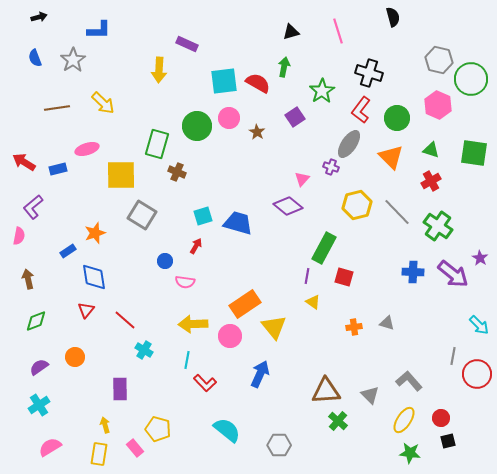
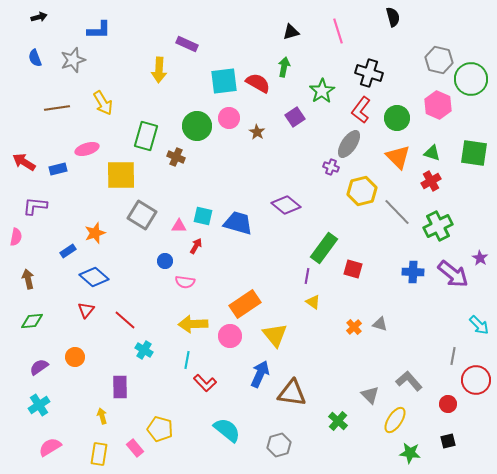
gray star at (73, 60): rotated 15 degrees clockwise
yellow arrow at (103, 103): rotated 15 degrees clockwise
green rectangle at (157, 144): moved 11 px left, 8 px up
green triangle at (431, 150): moved 1 px right, 3 px down
orange triangle at (391, 157): moved 7 px right
brown cross at (177, 172): moved 1 px left, 15 px up
pink triangle at (302, 179): moved 123 px left, 47 px down; rotated 49 degrees clockwise
yellow hexagon at (357, 205): moved 5 px right, 14 px up
purple diamond at (288, 206): moved 2 px left, 1 px up
purple L-shape at (33, 207): moved 2 px right, 1 px up; rotated 45 degrees clockwise
cyan square at (203, 216): rotated 30 degrees clockwise
green cross at (438, 226): rotated 28 degrees clockwise
pink semicircle at (19, 236): moved 3 px left, 1 px down
green rectangle at (324, 248): rotated 8 degrees clockwise
blue diamond at (94, 277): rotated 40 degrees counterclockwise
red square at (344, 277): moved 9 px right, 8 px up
green diamond at (36, 321): moved 4 px left; rotated 15 degrees clockwise
gray triangle at (387, 323): moved 7 px left, 1 px down
yellow triangle at (274, 327): moved 1 px right, 8 px down
orange cross at (354, 327): rotated 35 degrees counterclockwise
red circle at (477, 374): moved 1 px left, 6 px down
purple rectangle at (120, 389): moved 2 px up
brown triangle at (326, 391): moved 34 px left, 2 px down; rotated 12 degrees clockwise
red circle at (441, 418): moved 7 px right, 14 px up
yellow ellipse at (404, 420): moved 9 px left
yellow arrow at (105, 425): moved 3 px left, 9 px up
yellow pentagon at (158, 429): moved 2 px right
gray hexagon at (279, 445): rotated 15 degrees counterclockwise
